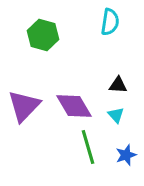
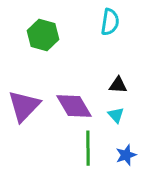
green line: moved 1 px down; rotated 16 degrees clockwise
